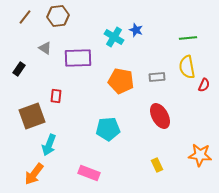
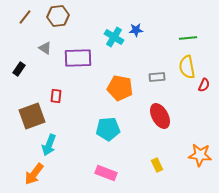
blue star: rotated 24 degrees counterclockwise
orange pentagon: moved 1 px left, 7 px down
pink rectangle: moved 17 px right
